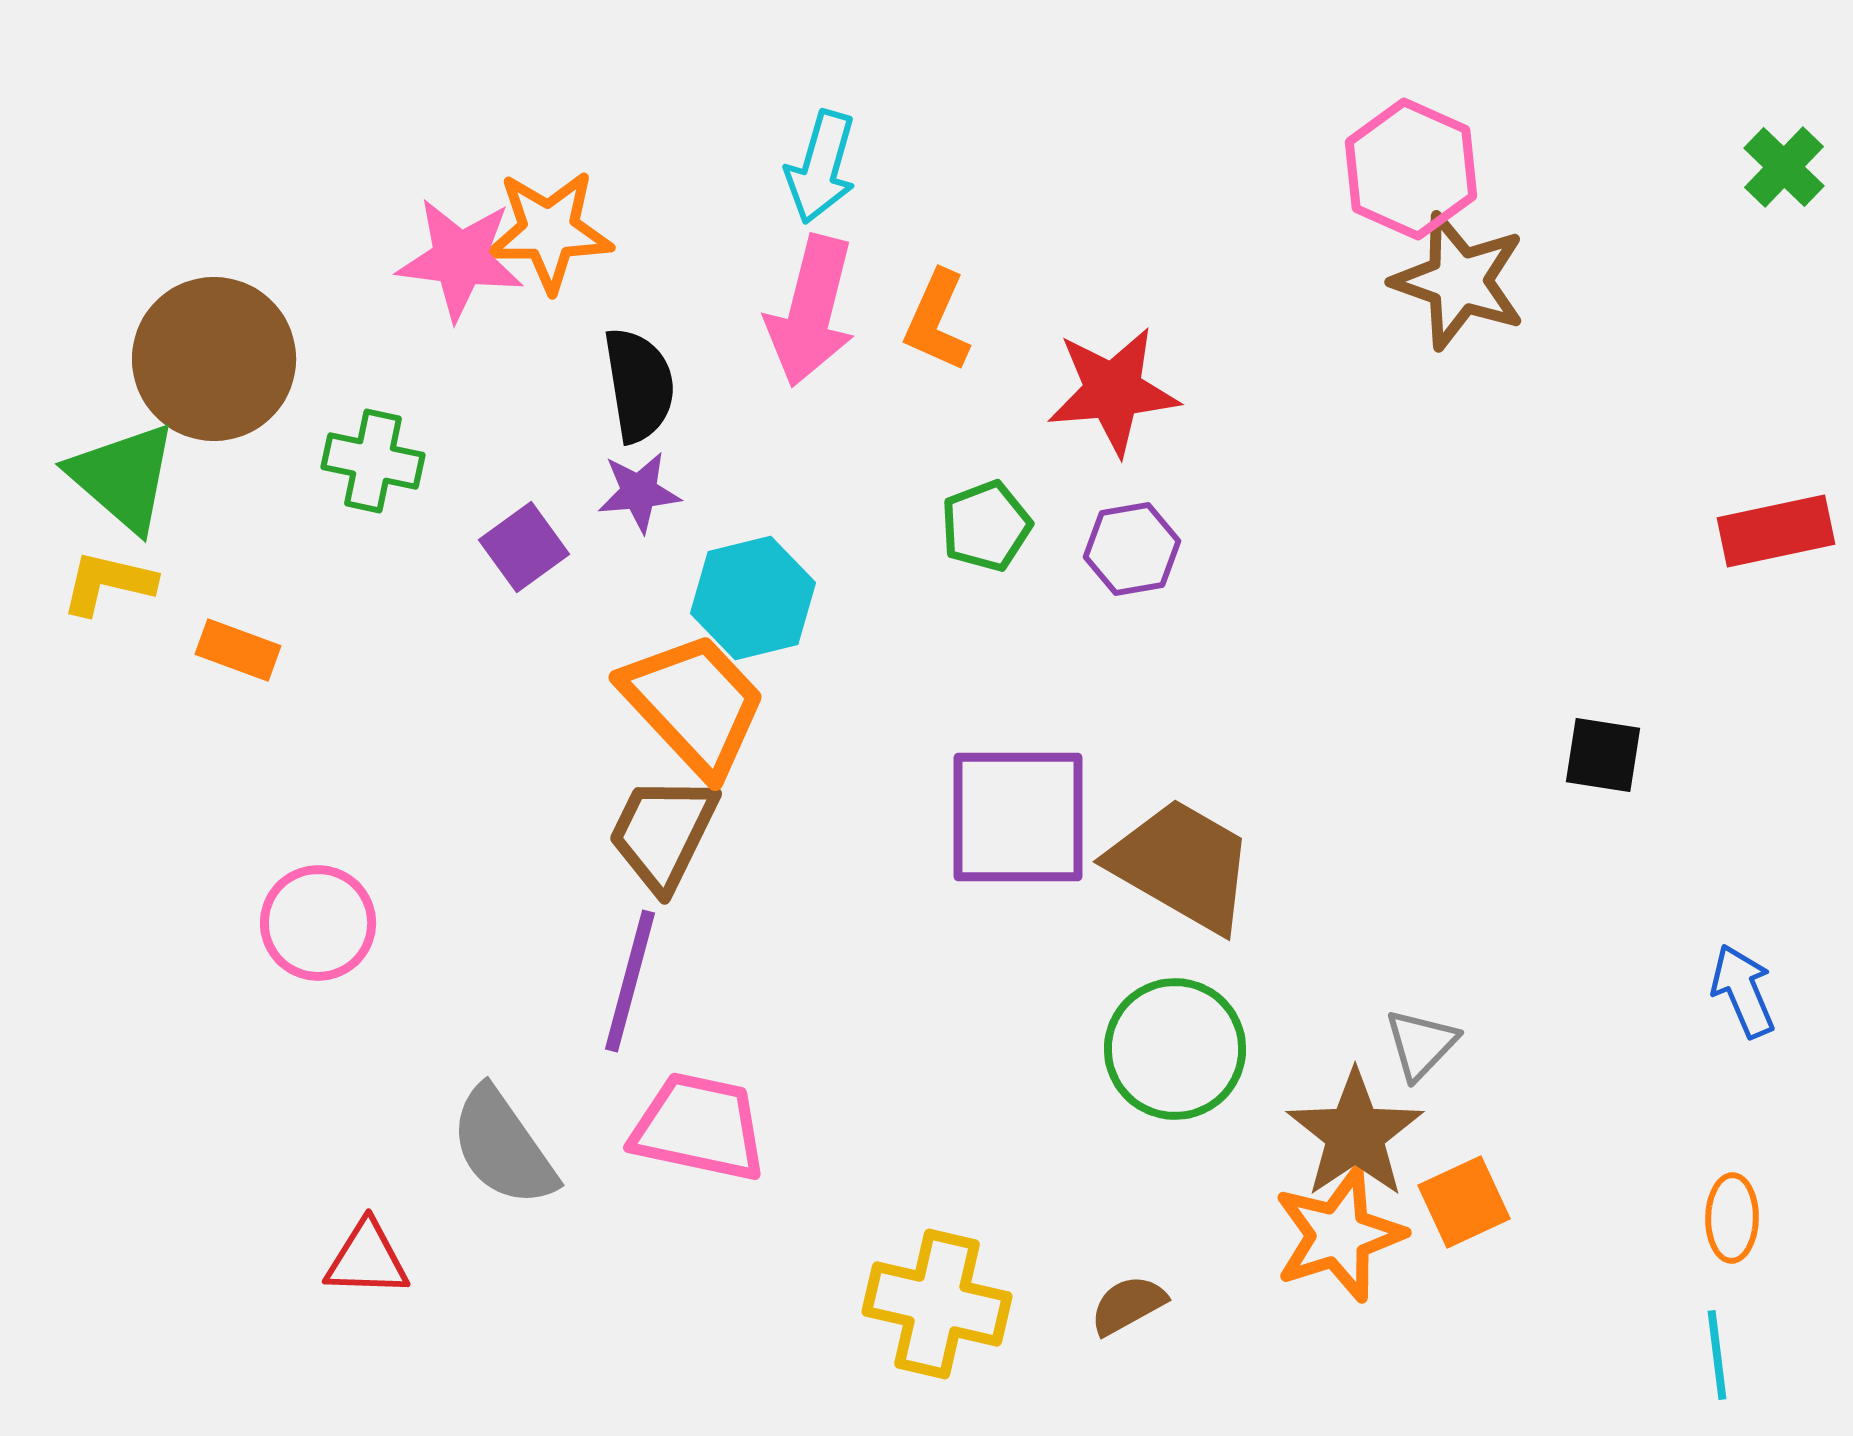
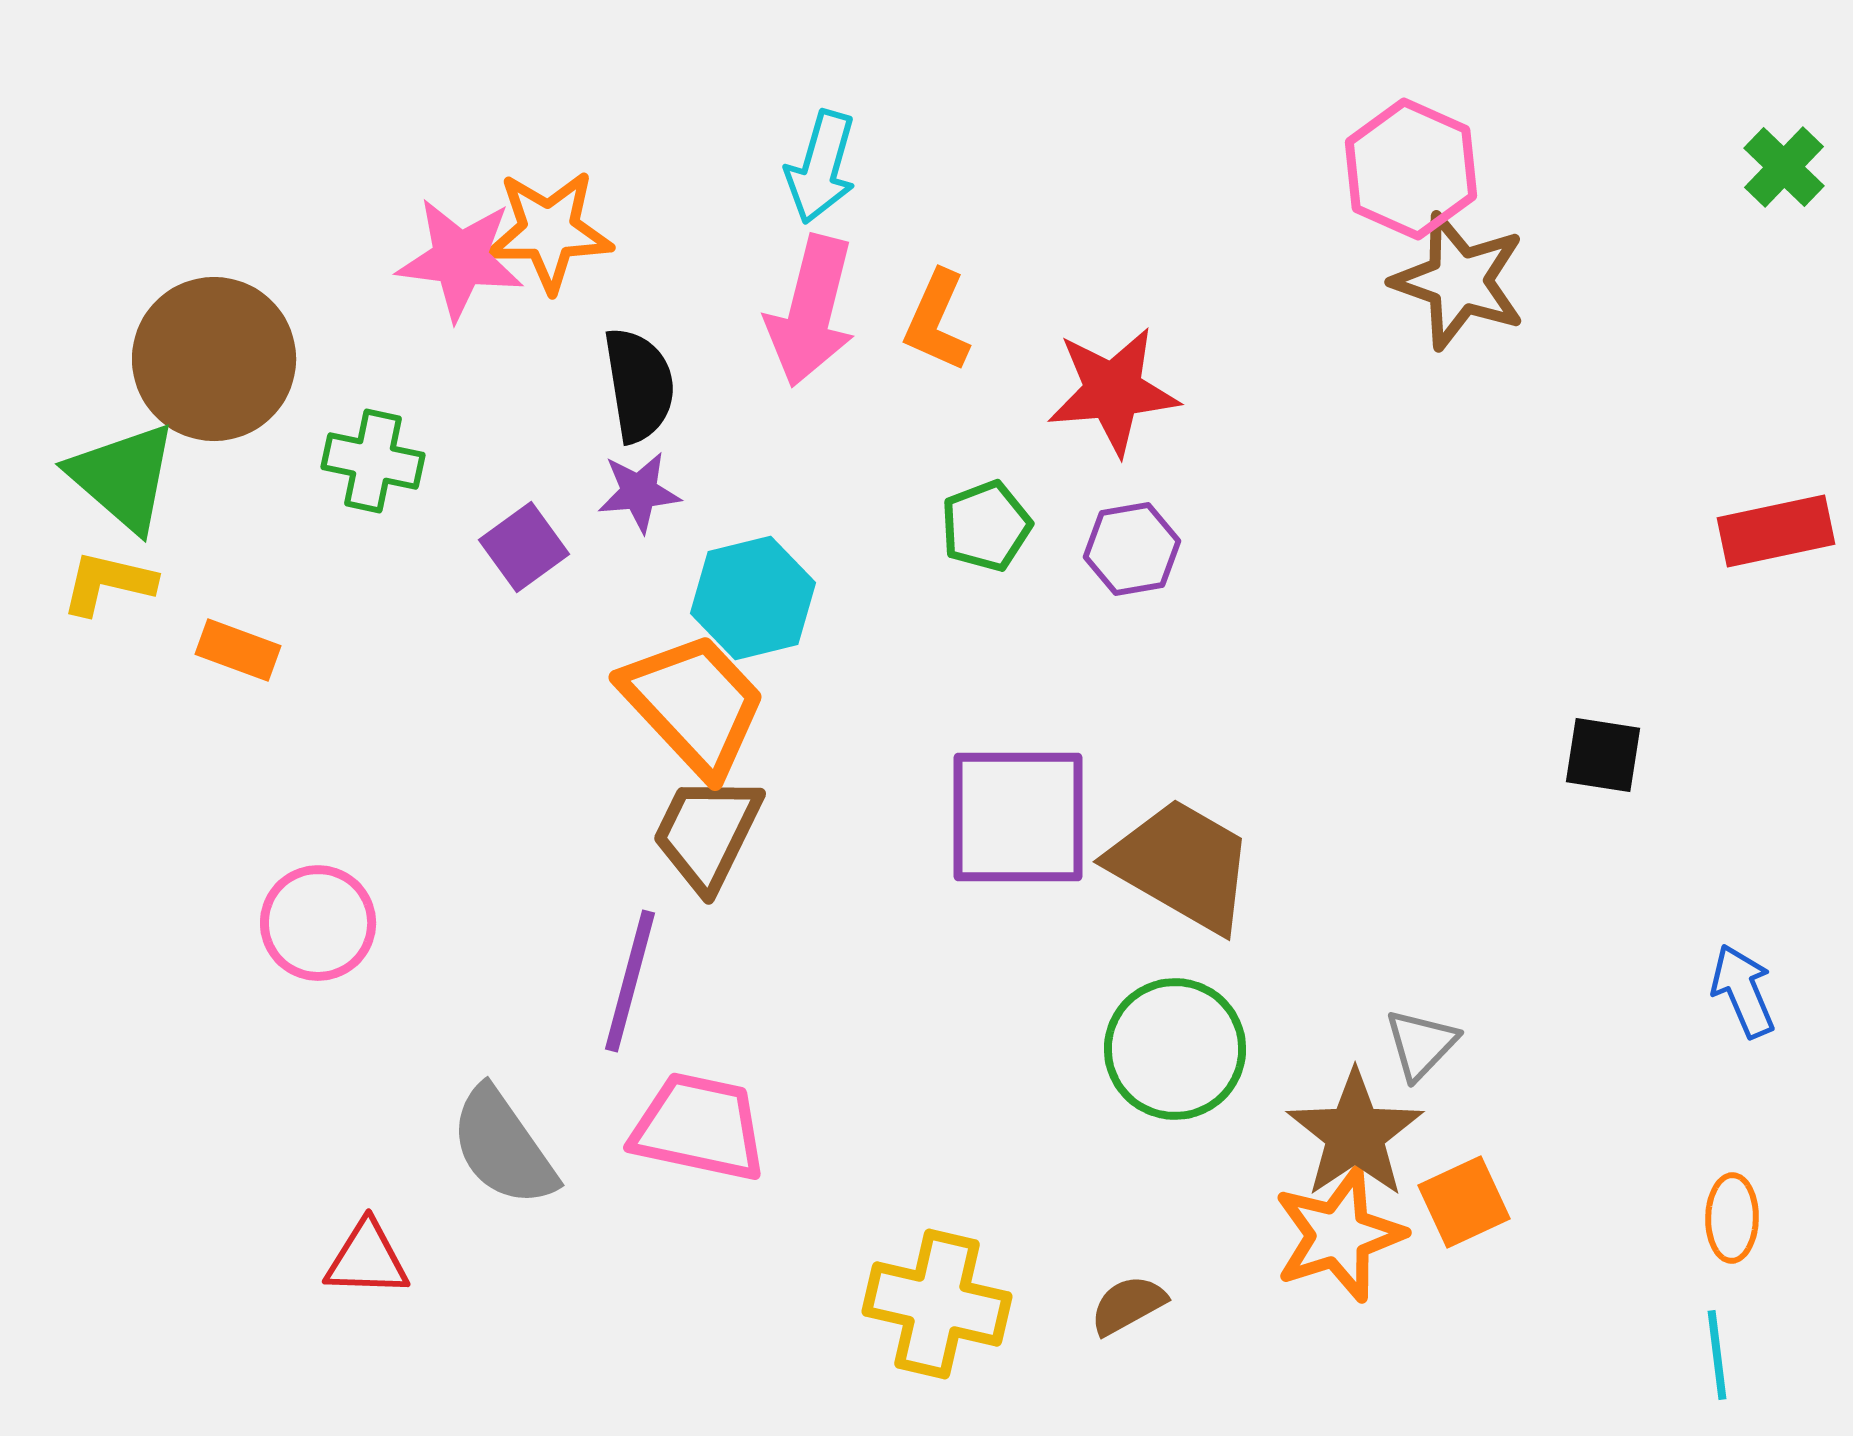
brown trapezoid at (663, 833): moved 44 px right
